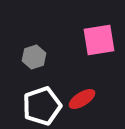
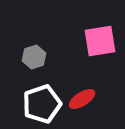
pink square: moved 1 px right, 1 px down
white pentagon: moved 2 px up
